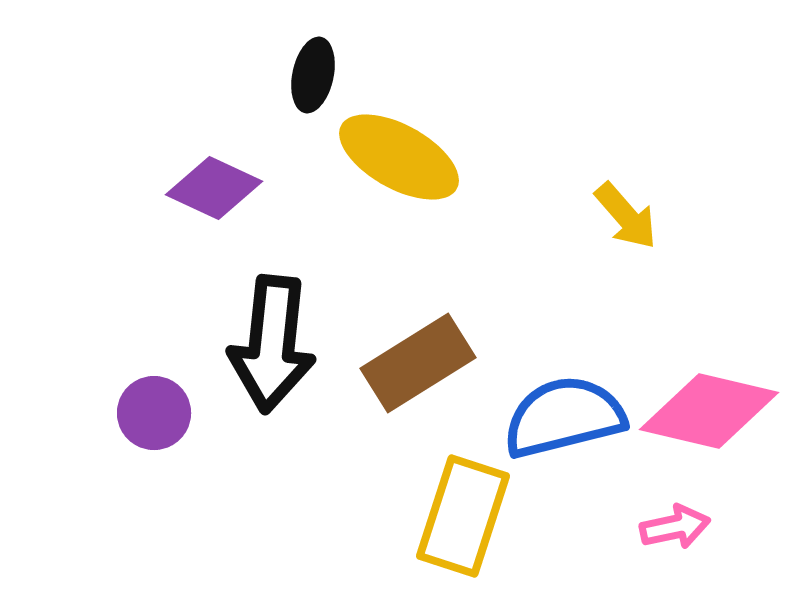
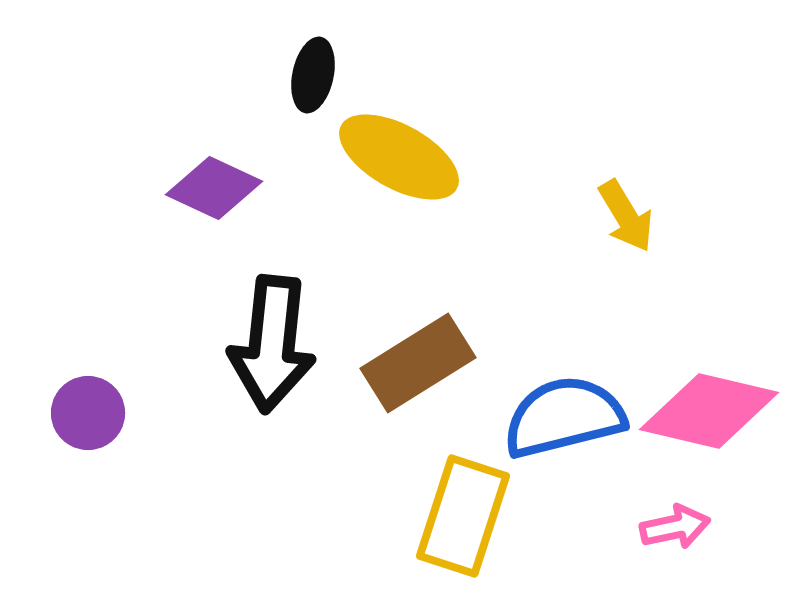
yellow arrow: rotated 10 degrees clockwise
purple circle: moved 66 px left
